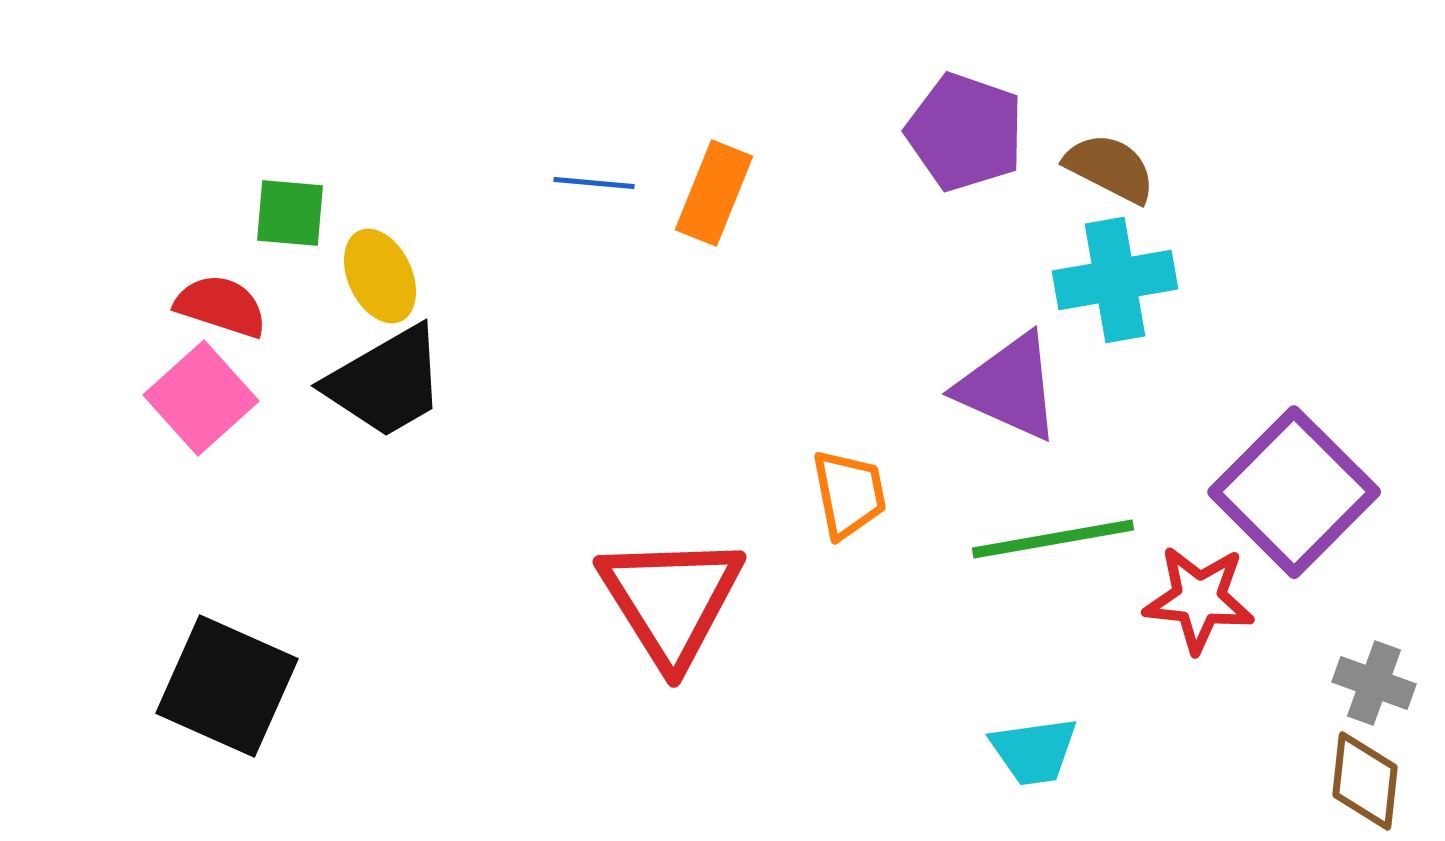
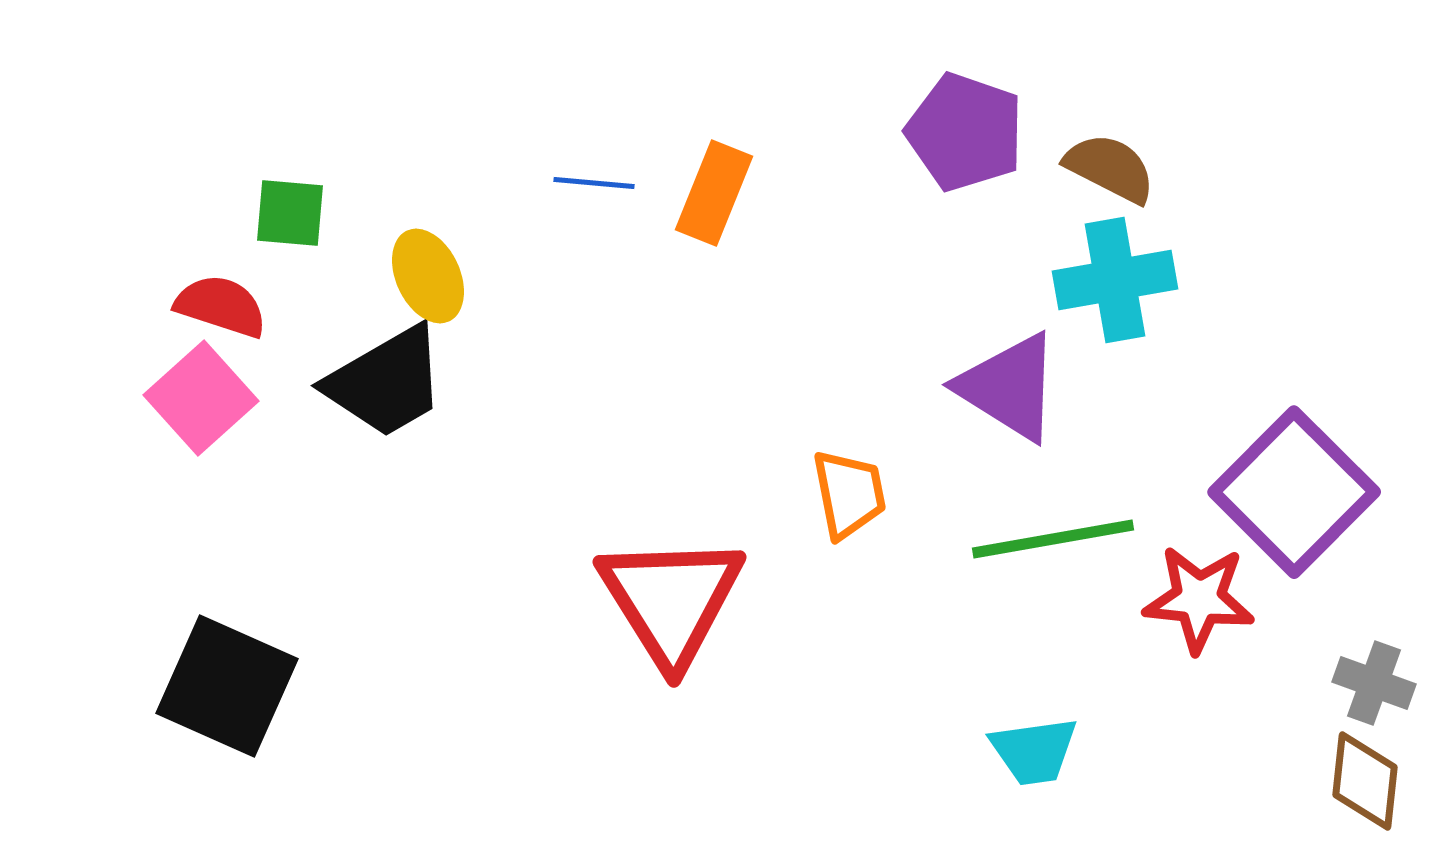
yellow ellipse: moved 48 px right
purple triangle: rotated 8 degrees clockwise
